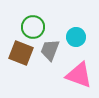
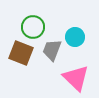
cyan circle: moved 1 px left
gray trapezoid: moved 2 px right
pink triangle: moved 3 px left, 3 px down; rotated 24 degrees clockwise
